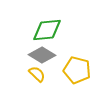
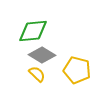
green diamond: moved 14 px left, 1 px down
